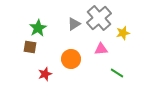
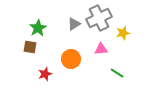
gray cross: rotated 15 degrees clockwise
